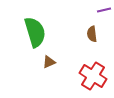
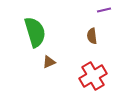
brown semicircle: moved 2 px down
red cross: rotated 28 degrees clockwise
